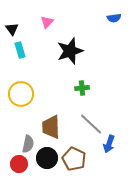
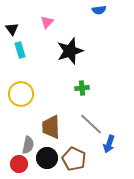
blue semicircle: moved 15 px left, 8 px up
gray semicircle: moved 1 px down
